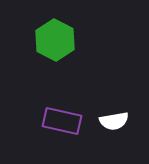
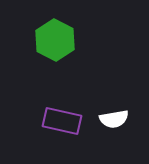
white semicircle: moved 2 px up
